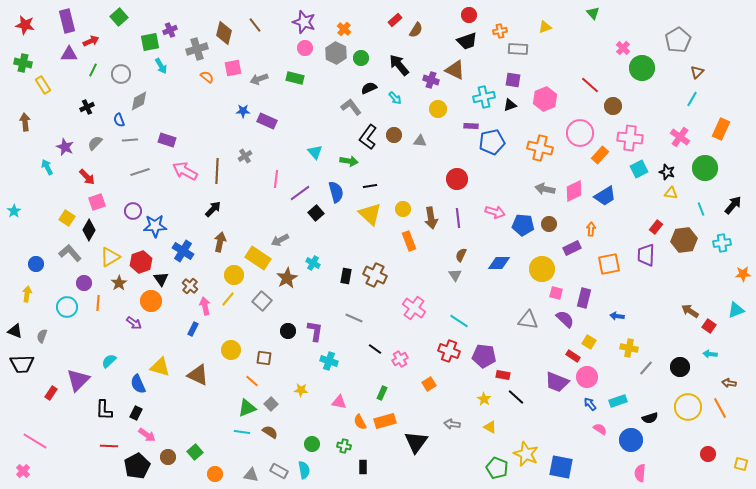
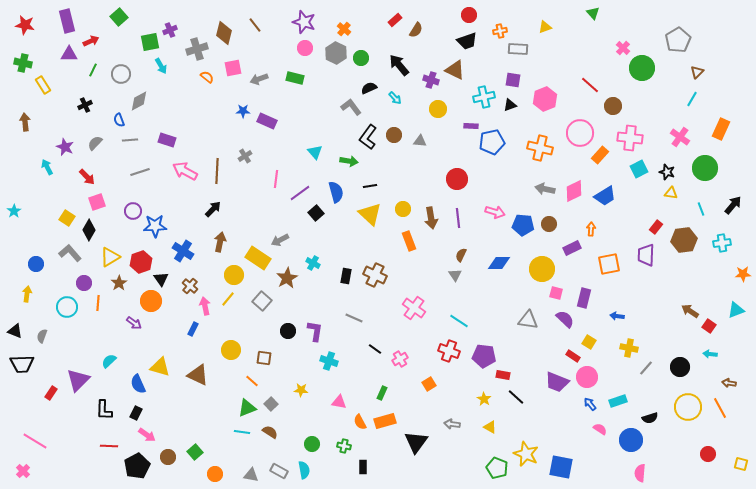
black cross at (87, 107): moved 2 px left, 2 px up
